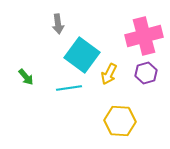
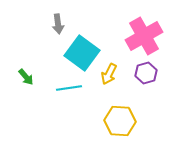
pink cross: rotated 15 degrees counterclockwise
cyan square: moved 2 px up
